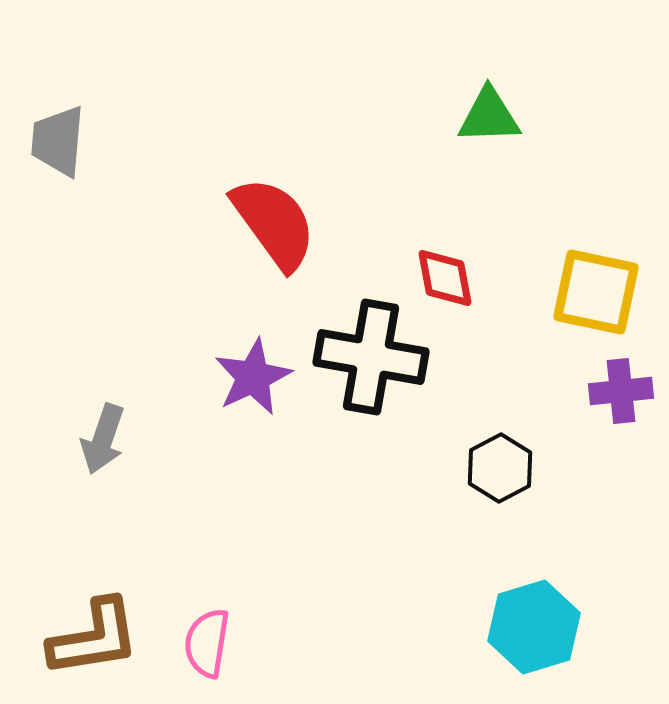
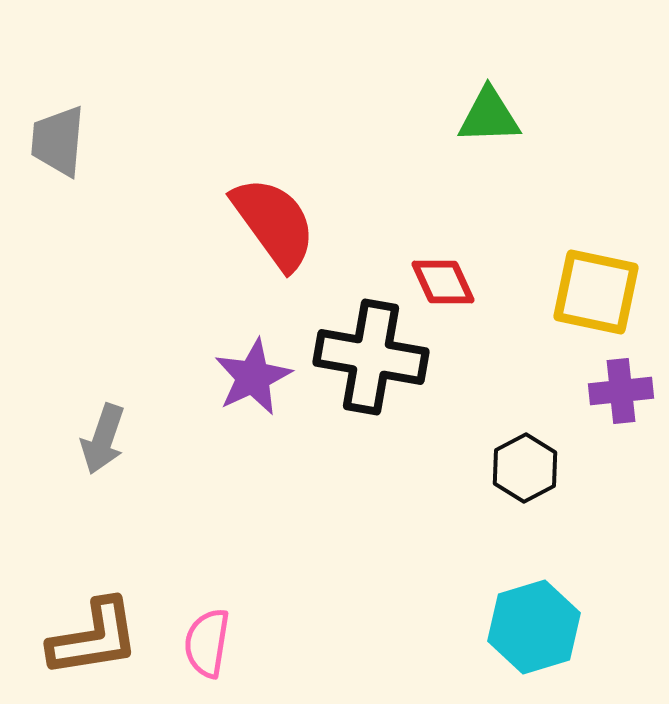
red diamond: moved 2 px left, 4 px down; rotated 14 degrees counterclockwise
black hexagon: moved 25 px right
